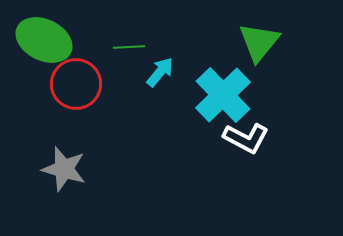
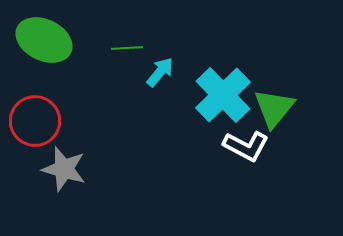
green triangle: moved 15 px right, 66 px down
green line: moved 2 px left, 1 px down
red circle: moved 41 px left, 37 px down
white L-shape: moved 8 px down
